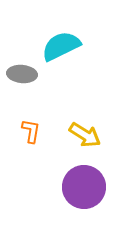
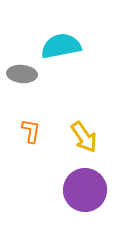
cyan semicircle: rotated 15 degrees clockwise
yellow arrow: moved 1 px left, 2 px down; rotated 24 degrees clockwise
purple circle: moved 1 px right, 3 px down
